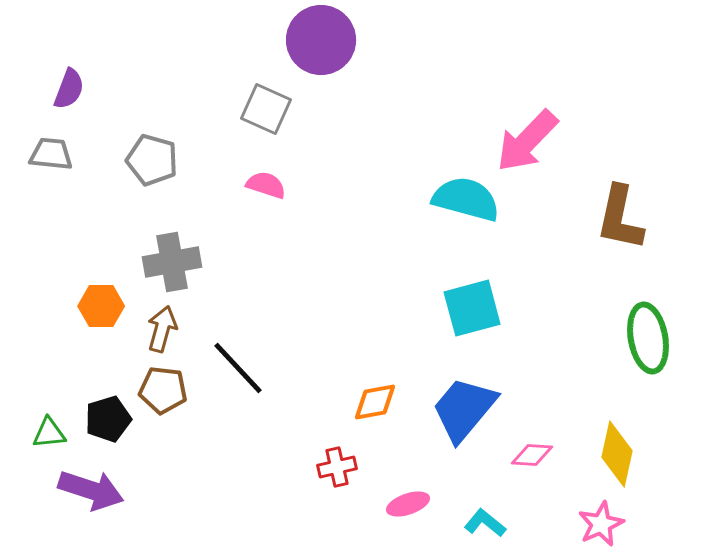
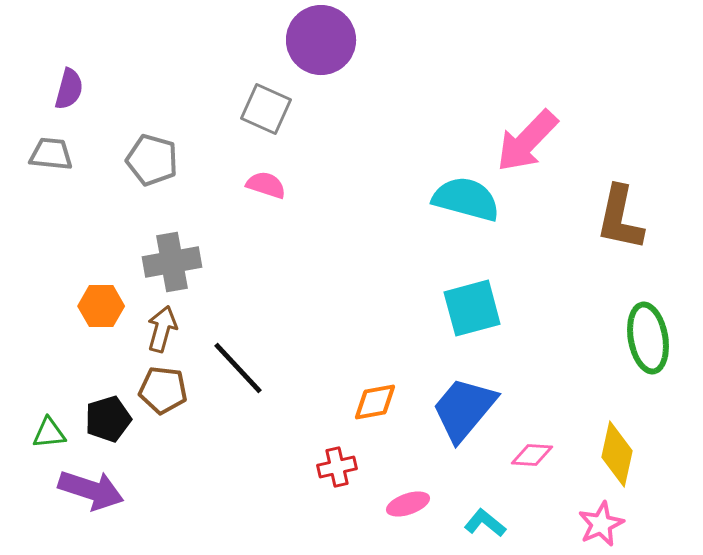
purple semicircle: rotated 6 degrees counterclockwise
